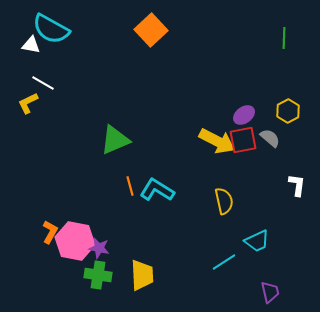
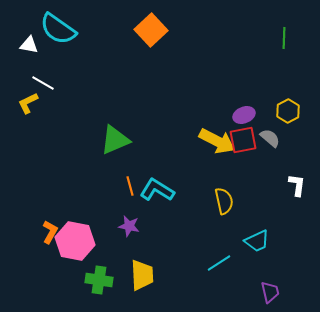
cyan semicircle: moved 7 px right; rotated 6 degrees clockwise
white triangle: moved 2 px left
purple ellipse: rotated 15 degrees clockwise
purple star: moved 30 px right, 22 px up
cyan line: moved 5 px left, 1 px down
green cross: moved 1 px right, 5 px down
